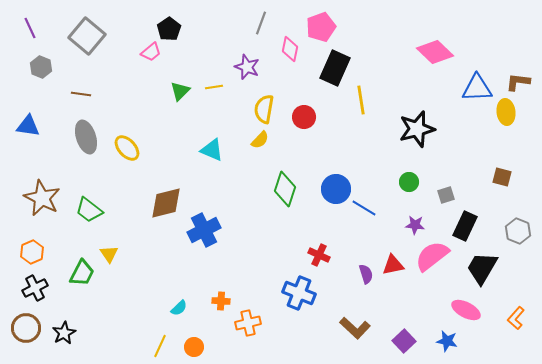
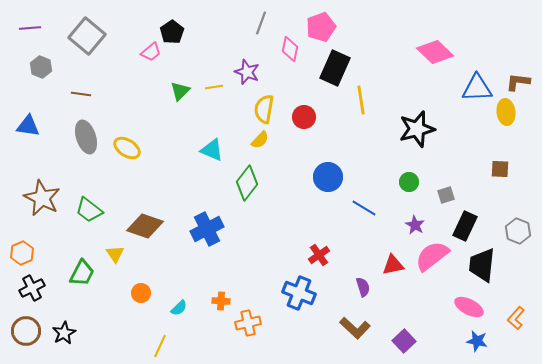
purple line at (30, 28): rotated 70 degrees counterclockwise
black pentagon at (169, 29): moved 3 px right, 3 px down
purple star at (247, 67): moved 5 px down
yellow ellipse at (127, 148): rotated 16 degrees counterclockwise
brown square at (502, 177): moved 2 px left, 8 px up; rotated 12 degrees counterclockwise
green diamond at (285, 189): moved 38 px left, 6 px up; rotated 20 degrees clockwise
blue circle at (336, 189): moved 8 px left, 12 px up
brown diamond at (166, 203): moved 21 px left, 23 px down; rotated 33 degrees clockwise
purple star at (415, 225): rotated 24 degrees clockwise
blue cross at (204, 230): moved 3 px right, 1 px up
orange hexagon at (32, 252): moved 10 px left, 1 px down
yellow triangle at (109, 254): moved 6 px right
red cross at (319, 255): rotated 30 degrees clockwise
black trapezoid at (482, 268): moved 3 px up; rotated 24 degrees counterclockwise
purple semicircle at (366, 274): moved 3 px left, 13 px down
black cross at (35, 288): moved 3 px left
pink ellipse at (466, 310): moved 3 px right, 3 px up
brown circle at (26, 328): moved 3 px down
blue star at (447, 341): moved 30 px right
orange circle at (194, 347): moved 53 px left, 54 px up
